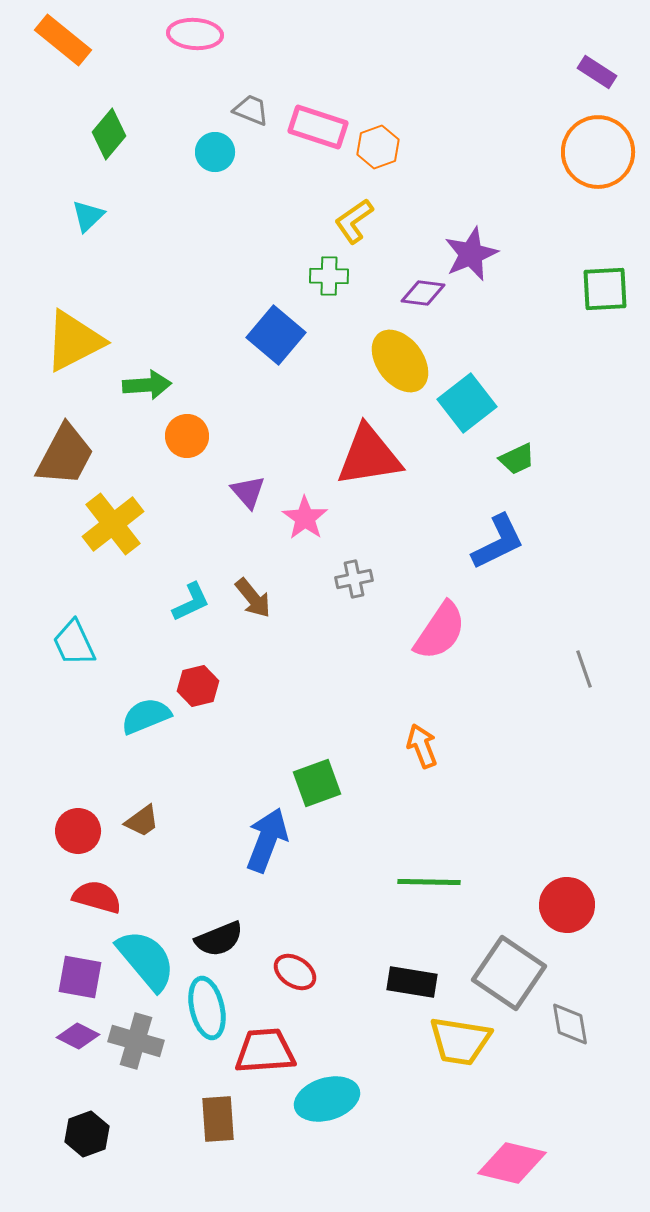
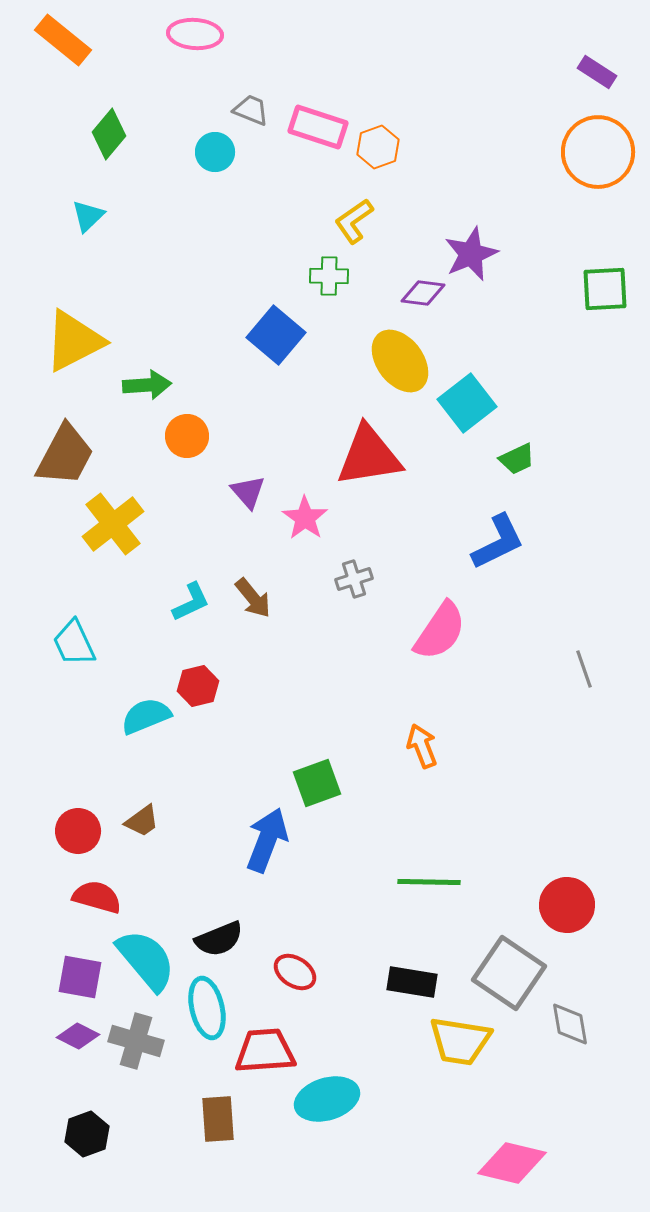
gray cross at (354, 579): rotated 6 degrees counterclockwise
